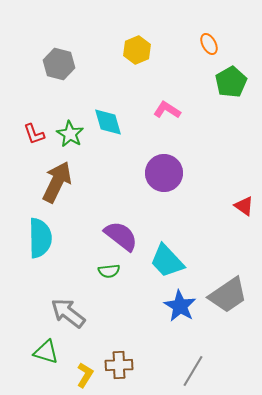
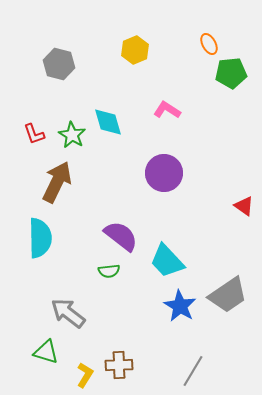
yellow hexagon: moved 2 px left
green pentagon: moved 9 px up; rotated 24 degrees clockwise
green star: moved 2 px right, 1 px down
